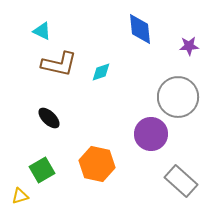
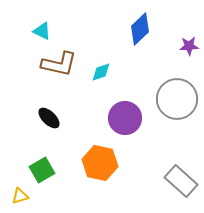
blue diamond: rotated 52 degrees clockwise
gray circle: moved 1 px left, 2 px down
purple circle: moved 26 px left, 16 px up
orange hexagon: moved 3 px right, 1 px up
